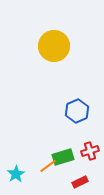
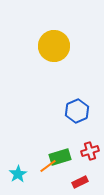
green rectangle: moved 3 px left
cyan star: moved 2 px right
